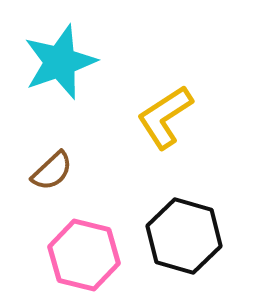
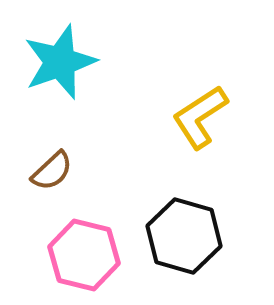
yellow L-shape: moved 35 px right
